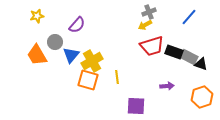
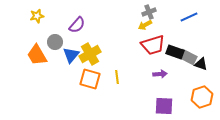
blue line: rotated 24 degrees clockwise
red trapezoid: moved 1 px right, 1 px up
black rectangle: moved 1 px right
gray rectangle: moved 1 px left
yellow cross: moved 2 px left, 7 px up
orange square: moved 2 px right, 1 px up
purple arrow: moved 7 px left, 12 px up
purple square: moved 28 px right
